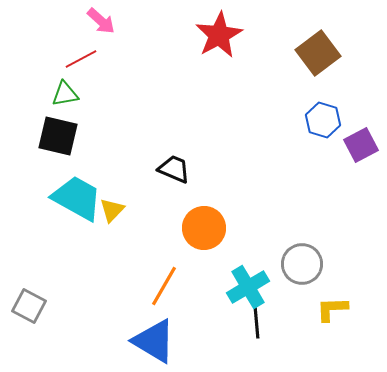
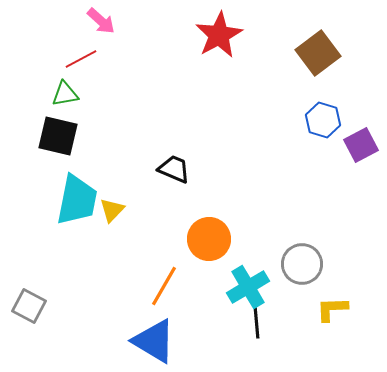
cyan trapezoid: moved 2 px down; rotated 72 degrees clockwise
orange circle: moved 5 px right, 11 px down
